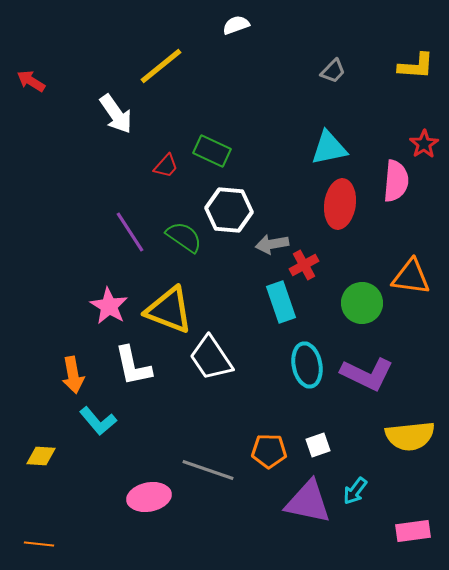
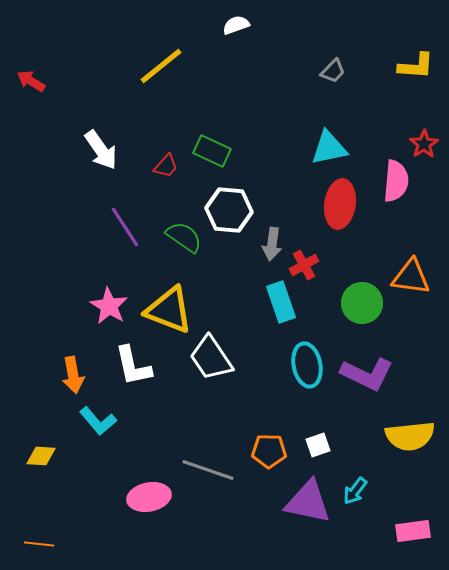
white arrow: moved 15 px left, 36 px down
purple line: moved 5 px left, 5 px up
gray arrow: rotated 72 degrees counterclockwise
